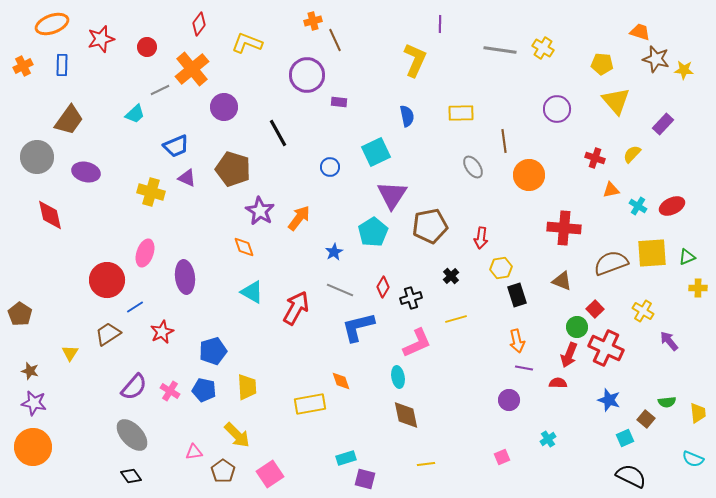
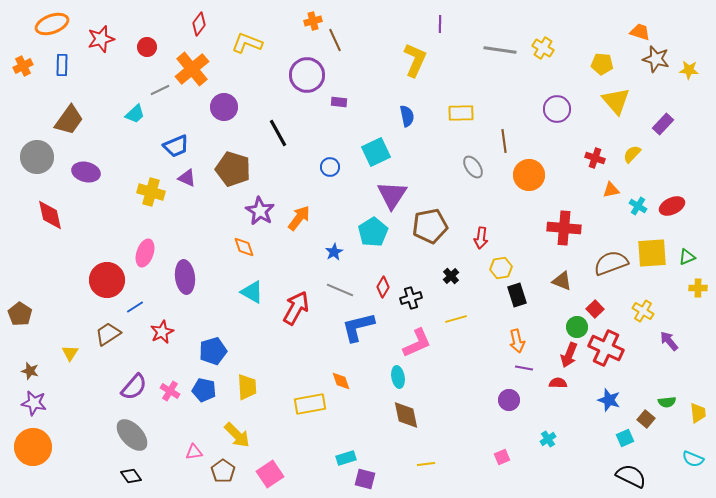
yellow star at (684, 70): moved 5 px right
